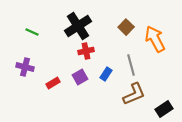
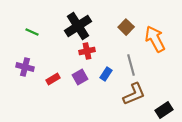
red cross: moved 1 px right
red rectangle: moved 4 px up
black rectangle: moved 1 px down
